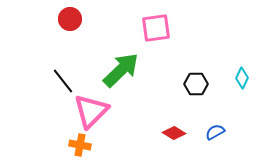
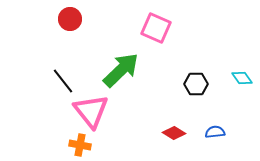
pink square: rotated 32 degrees clockwise
cyan diamond: rotated 60 degrees counterclockwise
pink triangle: rotated 24 degrees counterclockwise
blue semicircle: rotated 24 degrees clockwise
